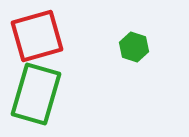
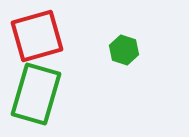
green hexagon: moved 10 px left, 3 px down
